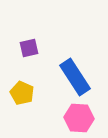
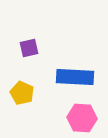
blue rectangle: rotated 54 degrees counterclockwise
pink hexagon: moved 3 px right
